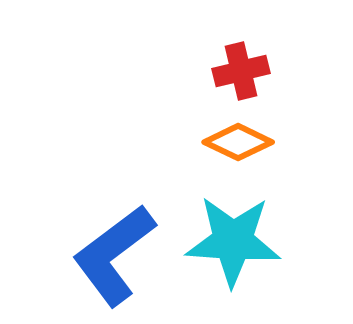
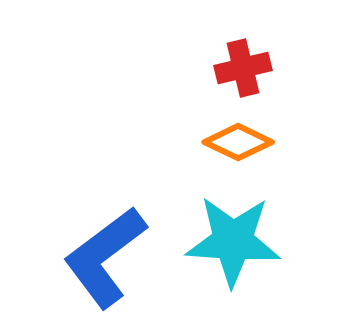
red cross: moved 2 px right, 3 px up
blue L-shape: moved 9 px left, 2 px down
